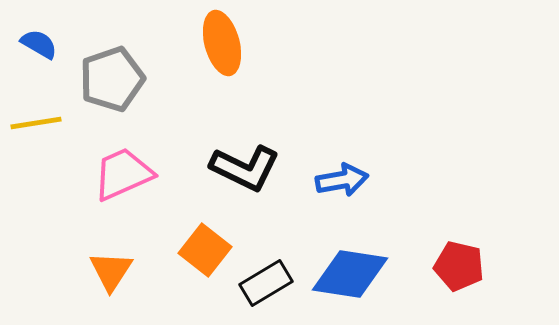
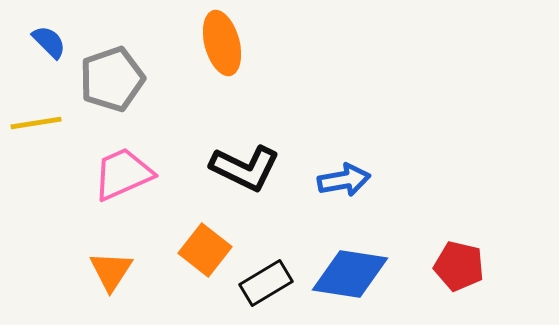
blue semicircle: moved 10 px right, 2 px up; rotated 15 degrees clockwise
blue arrow: moved 2 px right
